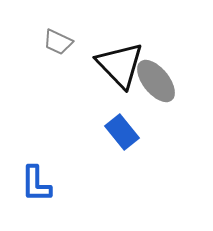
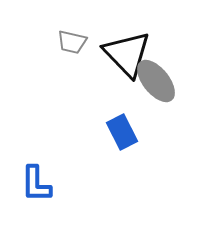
gray trapezoid: moved 14 px right; rotated 12 degrees counterclockwise
black triangle: moved 7 px right, 11 px up
blue rectangle: rotated 12 degrees clockwise
